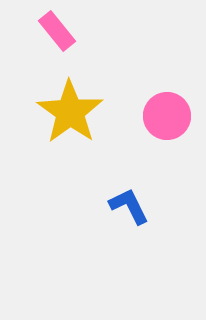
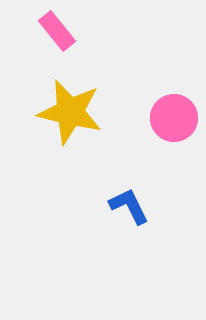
yellow star: rotated 22 degrees counterclockwise
pink circle: moved 7 px right, 2 px down
